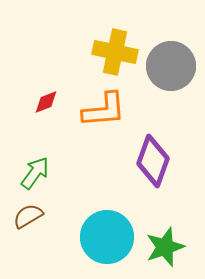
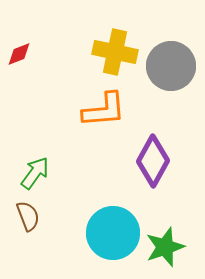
red diamond: moved 27 px left, 48 px up
purple diamond: rotated 9 degrees clockwise
brown semicircle: rotated 100 degrees clockwise
cyan circle: moved 6 px right, 4 px up
